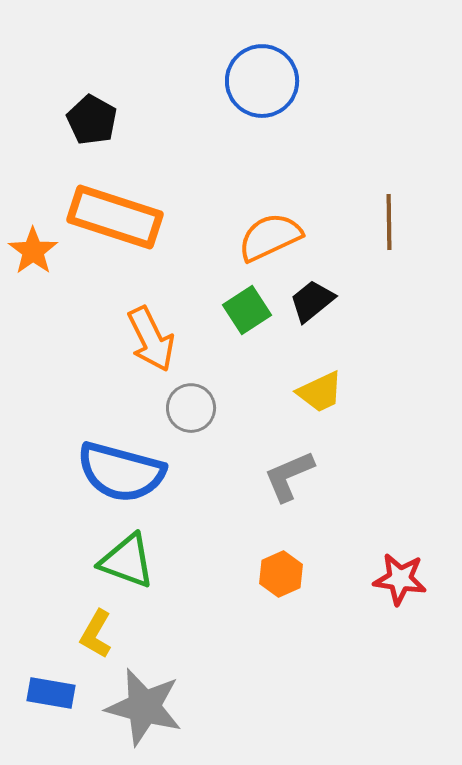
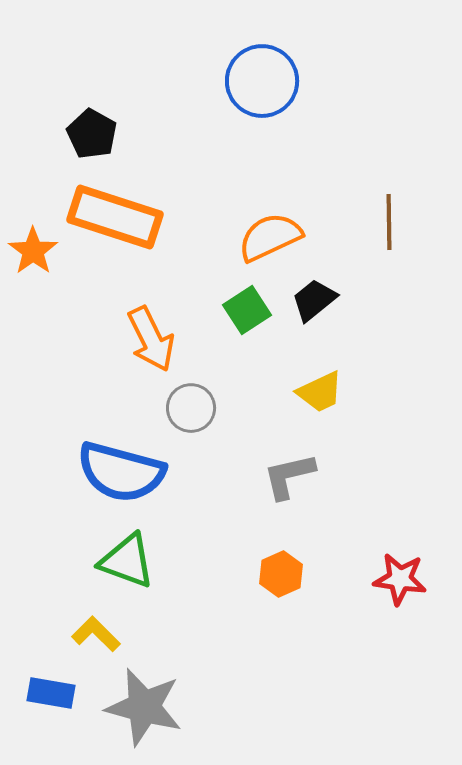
black pentagon: moved 14 px down
black trapezoid: moved 2 px right, 1 px up
gray L-shape: rotated 10 degrees clockwise
yellow L-shape: rotated 105 degrees clockwise
